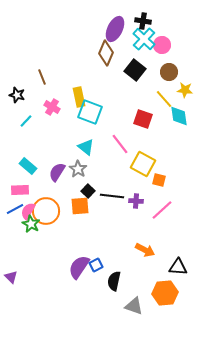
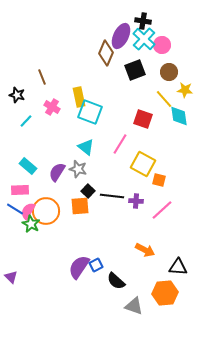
purple ellipse at (115, 29): moved 6 px right, 7 px down
black square at (135, 70): rotated 30 degrees clockwise
pink line at (120, 144): rotated 70 degrees clockwise
gray star at (78, 169): rotated 18 degrees counterclockwise
blue line at (15, 209): rotated 60 degrees clockwise
black semicircle at (114, 281): moved 2 px right; rotated 60 degrees counterclockwise
